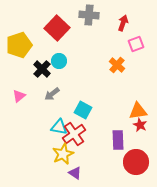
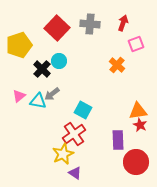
gray cross: moved 1 px right, 9 px down
cyan triangle: moved 21 px left, 26 px up
